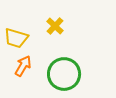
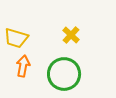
yellow cross: moved 16 px right, 9 px down
orange arrow: rotated 20 degrees counterclockwise
